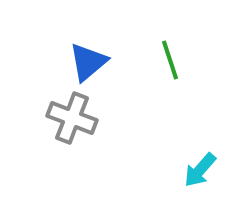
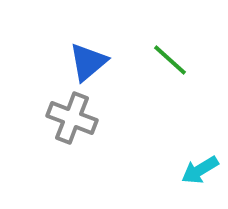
green line: rotated 30 degrees counterclockwise
cyan arrow: rotated 18 degrees clockwise
